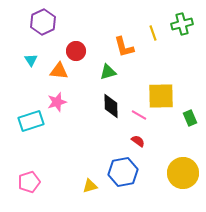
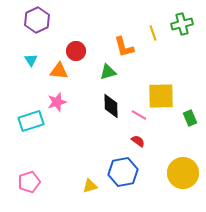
purple hexagon: moved 6 px left, 2 px up
